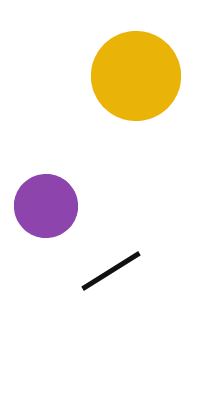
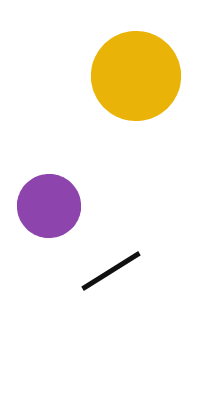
purple circle: moved 3 px right
